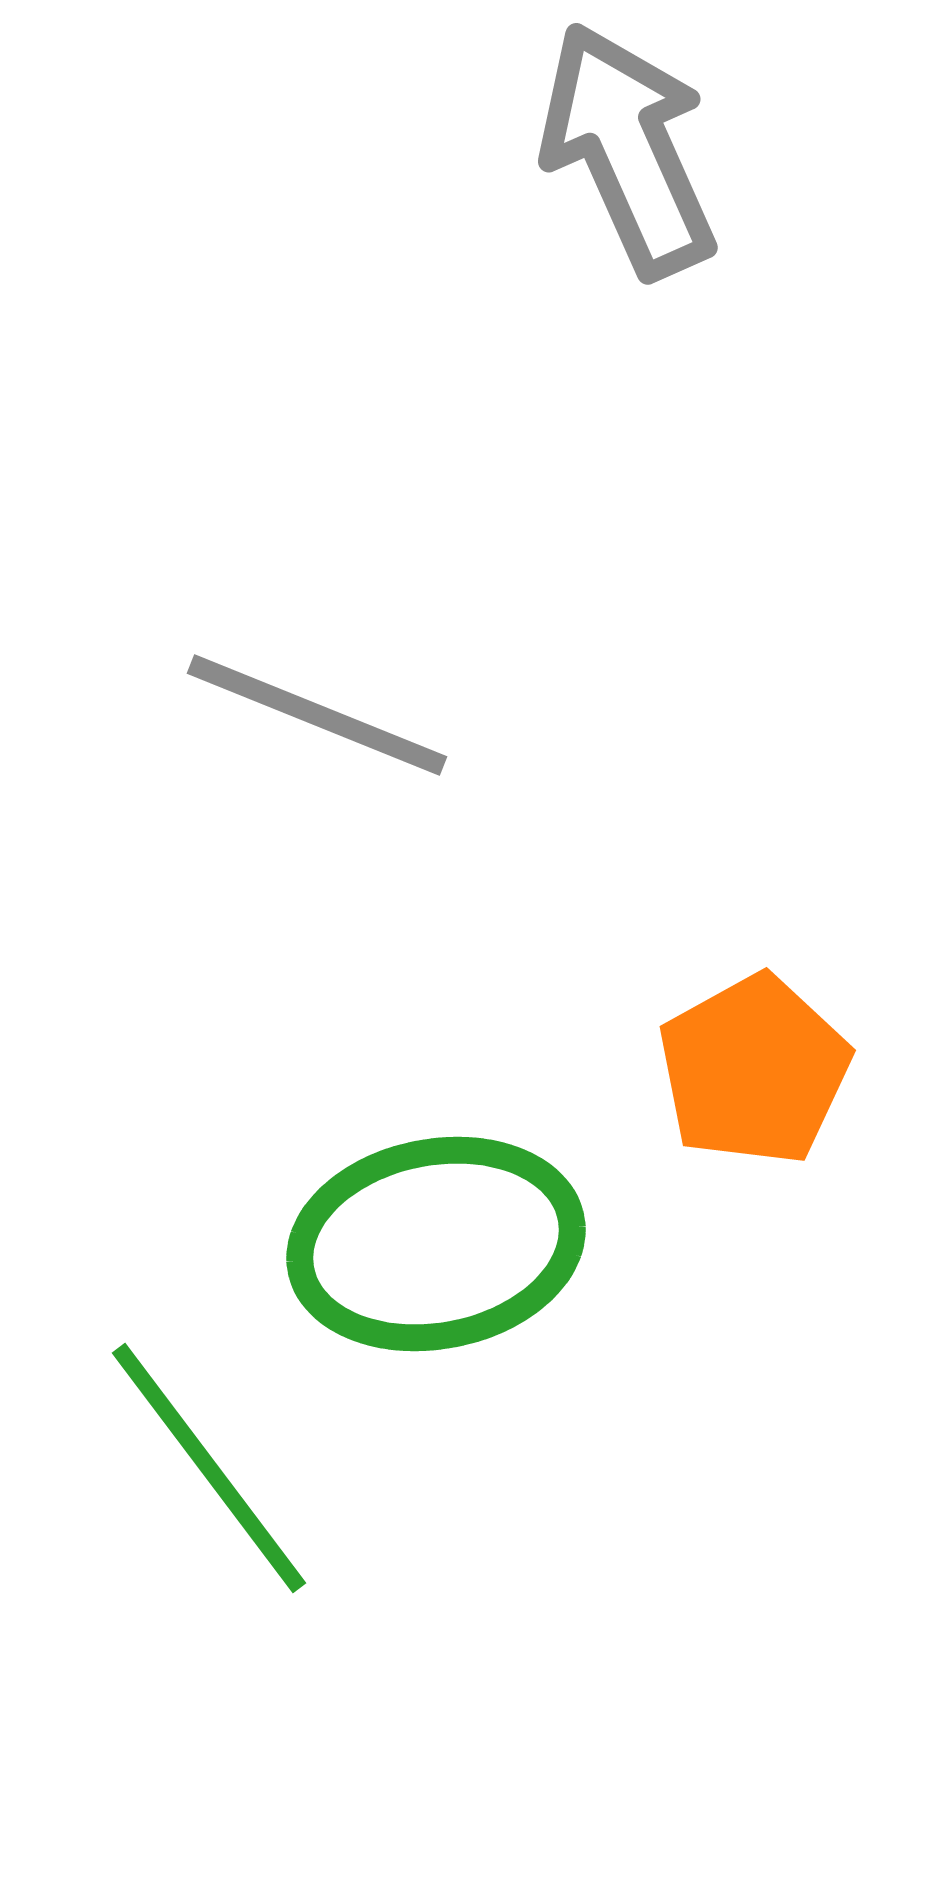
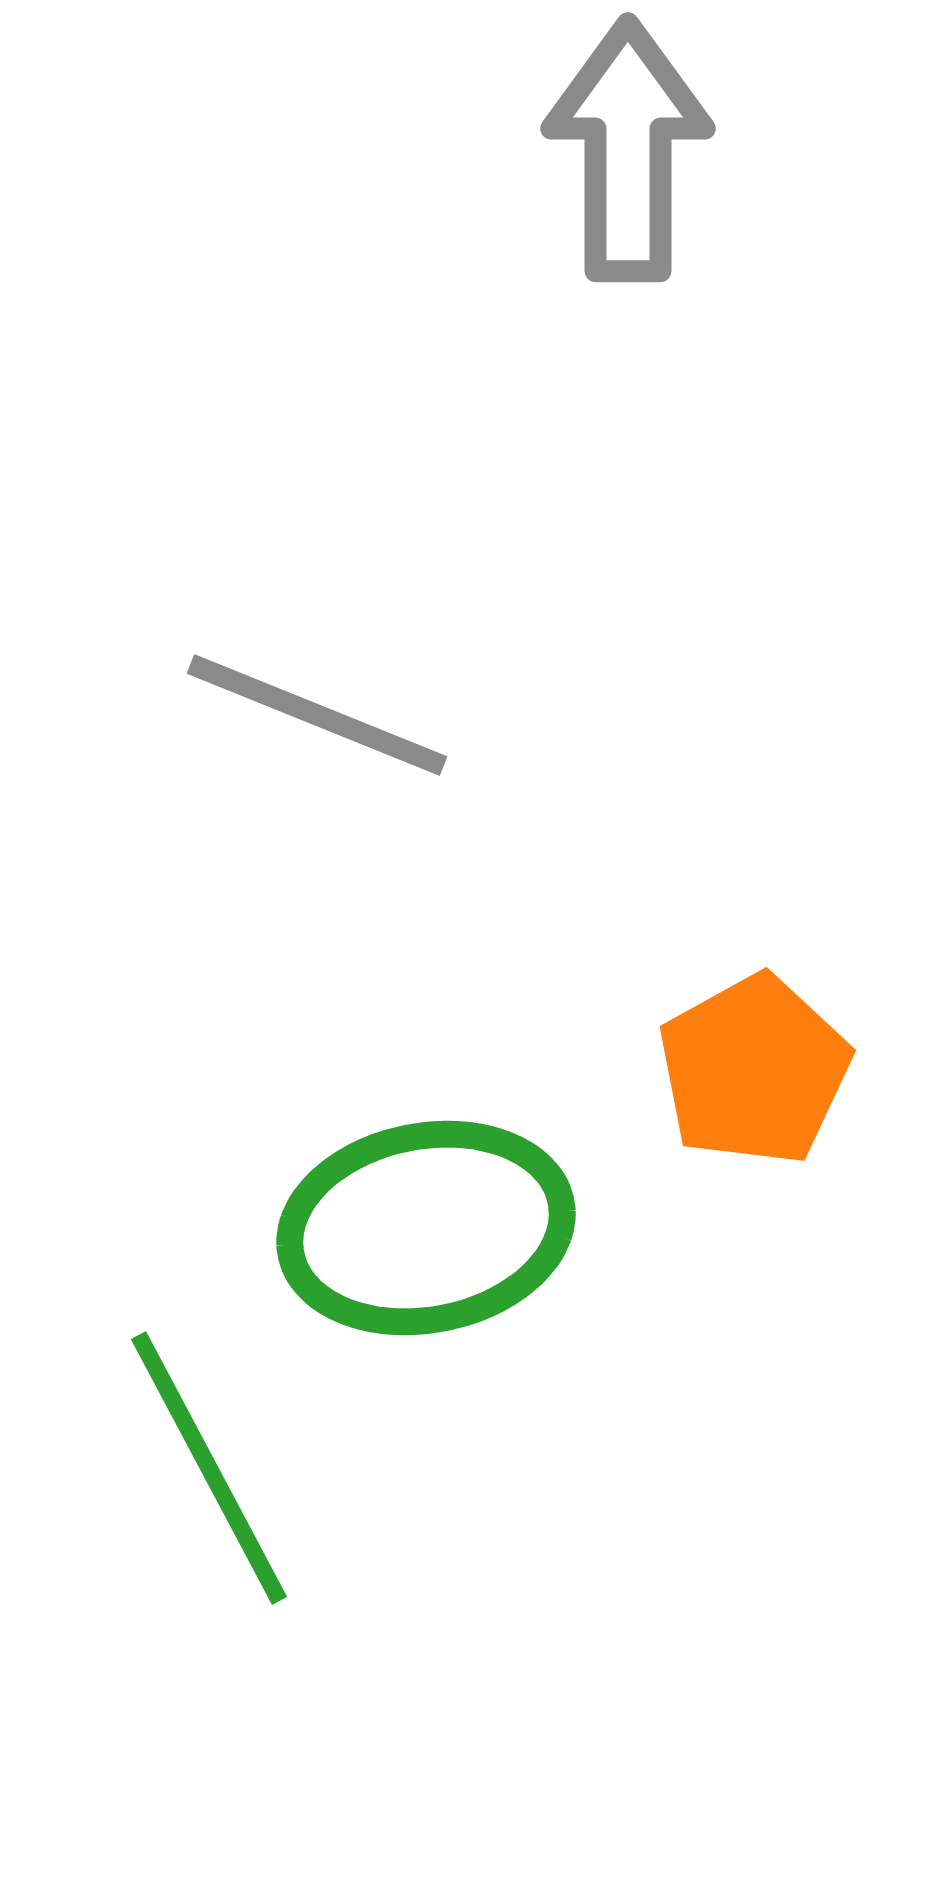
gray arrow: rotated 24 degrees clockwise
green ellipse: moved 10 px left, 16 px up
green line: rotated 9 degrees clockwise
